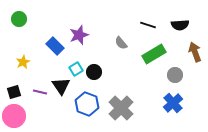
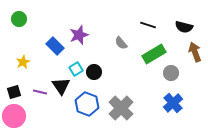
black semicircle: moved 4 px right, 2 px down; rotated 18 degrees clockwise
gray circle: moved 4 px left, 2 px up
